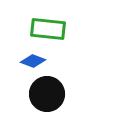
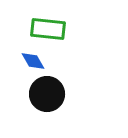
blue diamond: rotated 40 degrees clockwise
